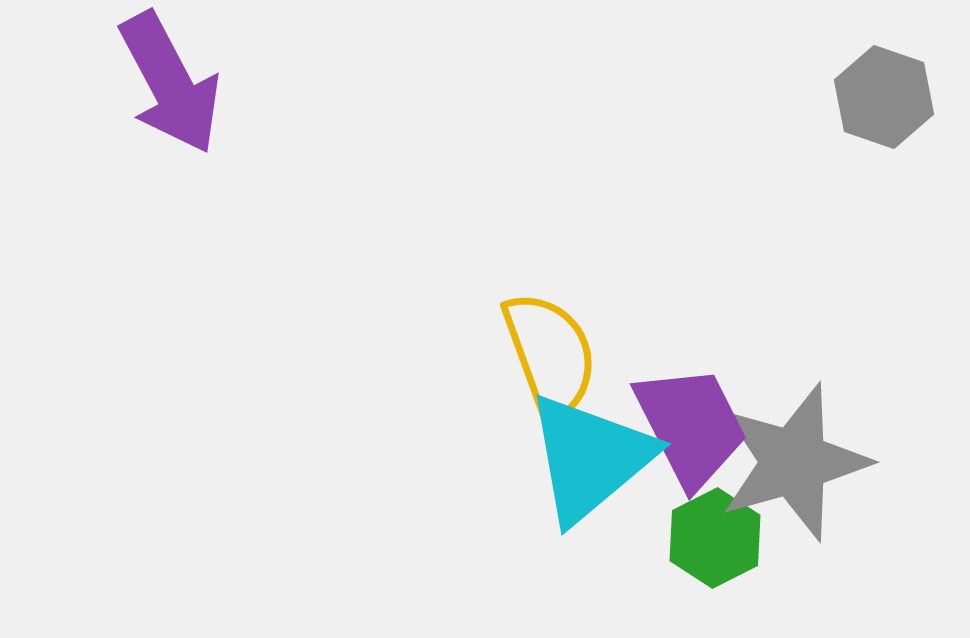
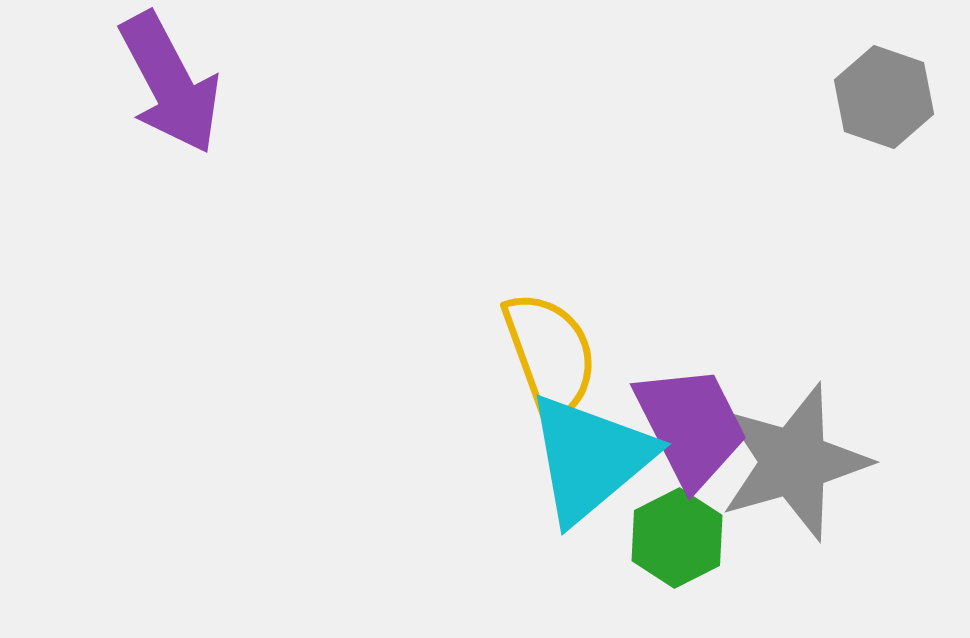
green hexagon: moved 38 px left
